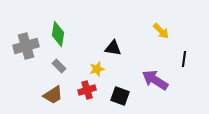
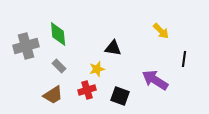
green diamond: rotated 15 degrees counterclockwise
